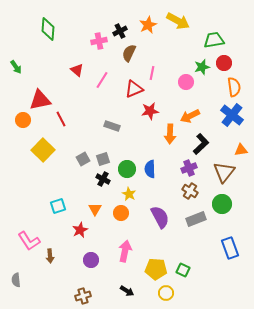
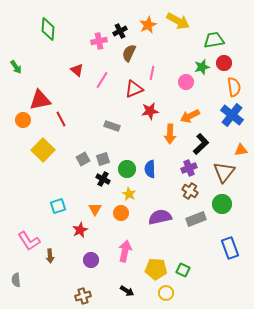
purple semicircle at (160, 217): rotated 75 degrees counterclockwise
